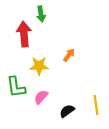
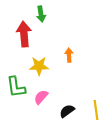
orange arrow: rotated 40 degrees counterclockwise
yellow line: moved 5 px down
